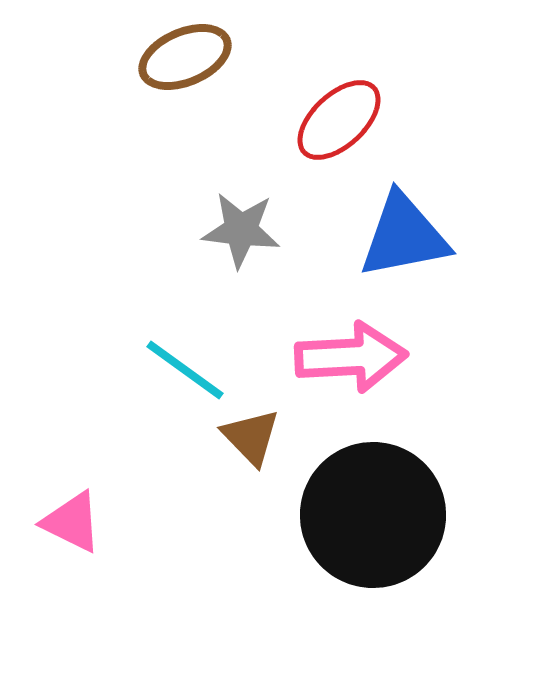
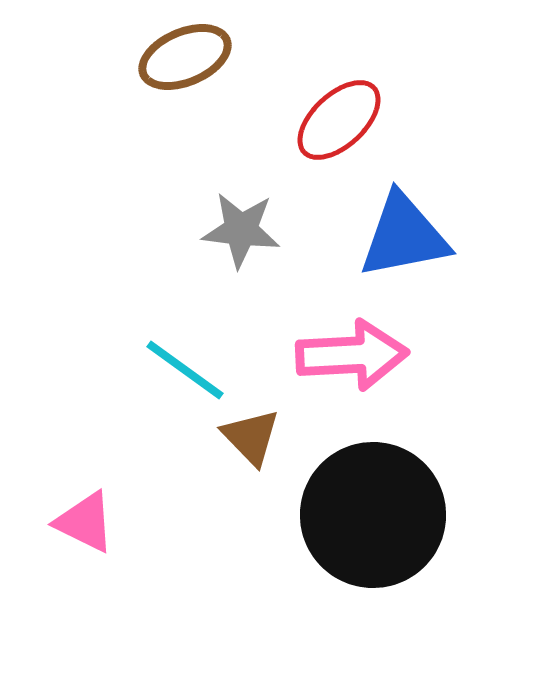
pink arrow: moved 1 px right, 2 px up
pink triangle: moved 13 px right
